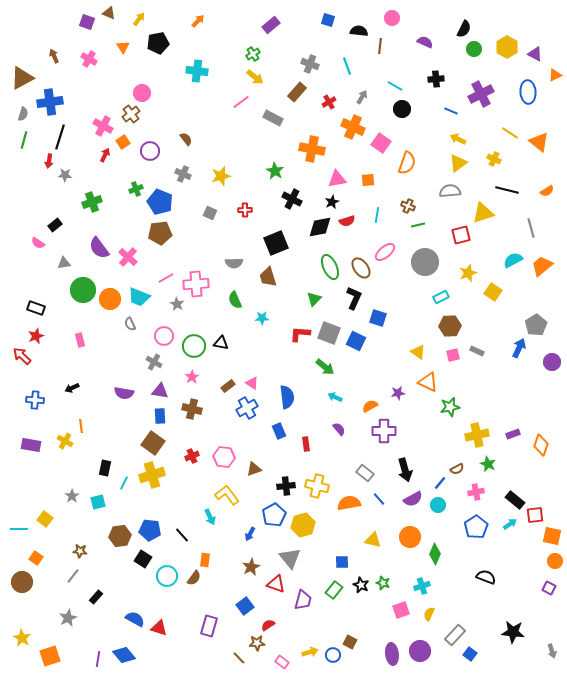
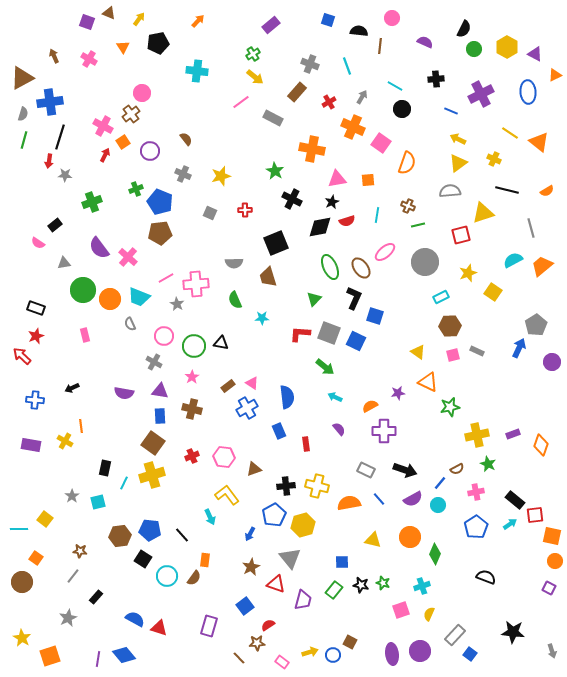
blue square at (378, 318): moved 3 px left, 2 px up
pink rectangle at (80, 340): moved 5 px right, 5 px up
black arrow at (405, 470): rotated 55 degrees counterclockwise
gray rectangle at (365, 473): moved 1 px right, 3 px up; rotated 12 degrees counterclockwise
black star at (361, 585): rotated 14 degrees counterclockwise
